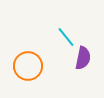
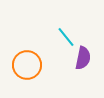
orange circle: moved 1 px left, 1 px up
